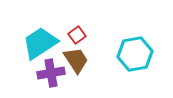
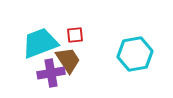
red square: moved 2 px left; rotated 30 degrees clockwise
cyan trapezoid: rotated 12 degrees clockwise
brown trapezoid: moved 8 px left
